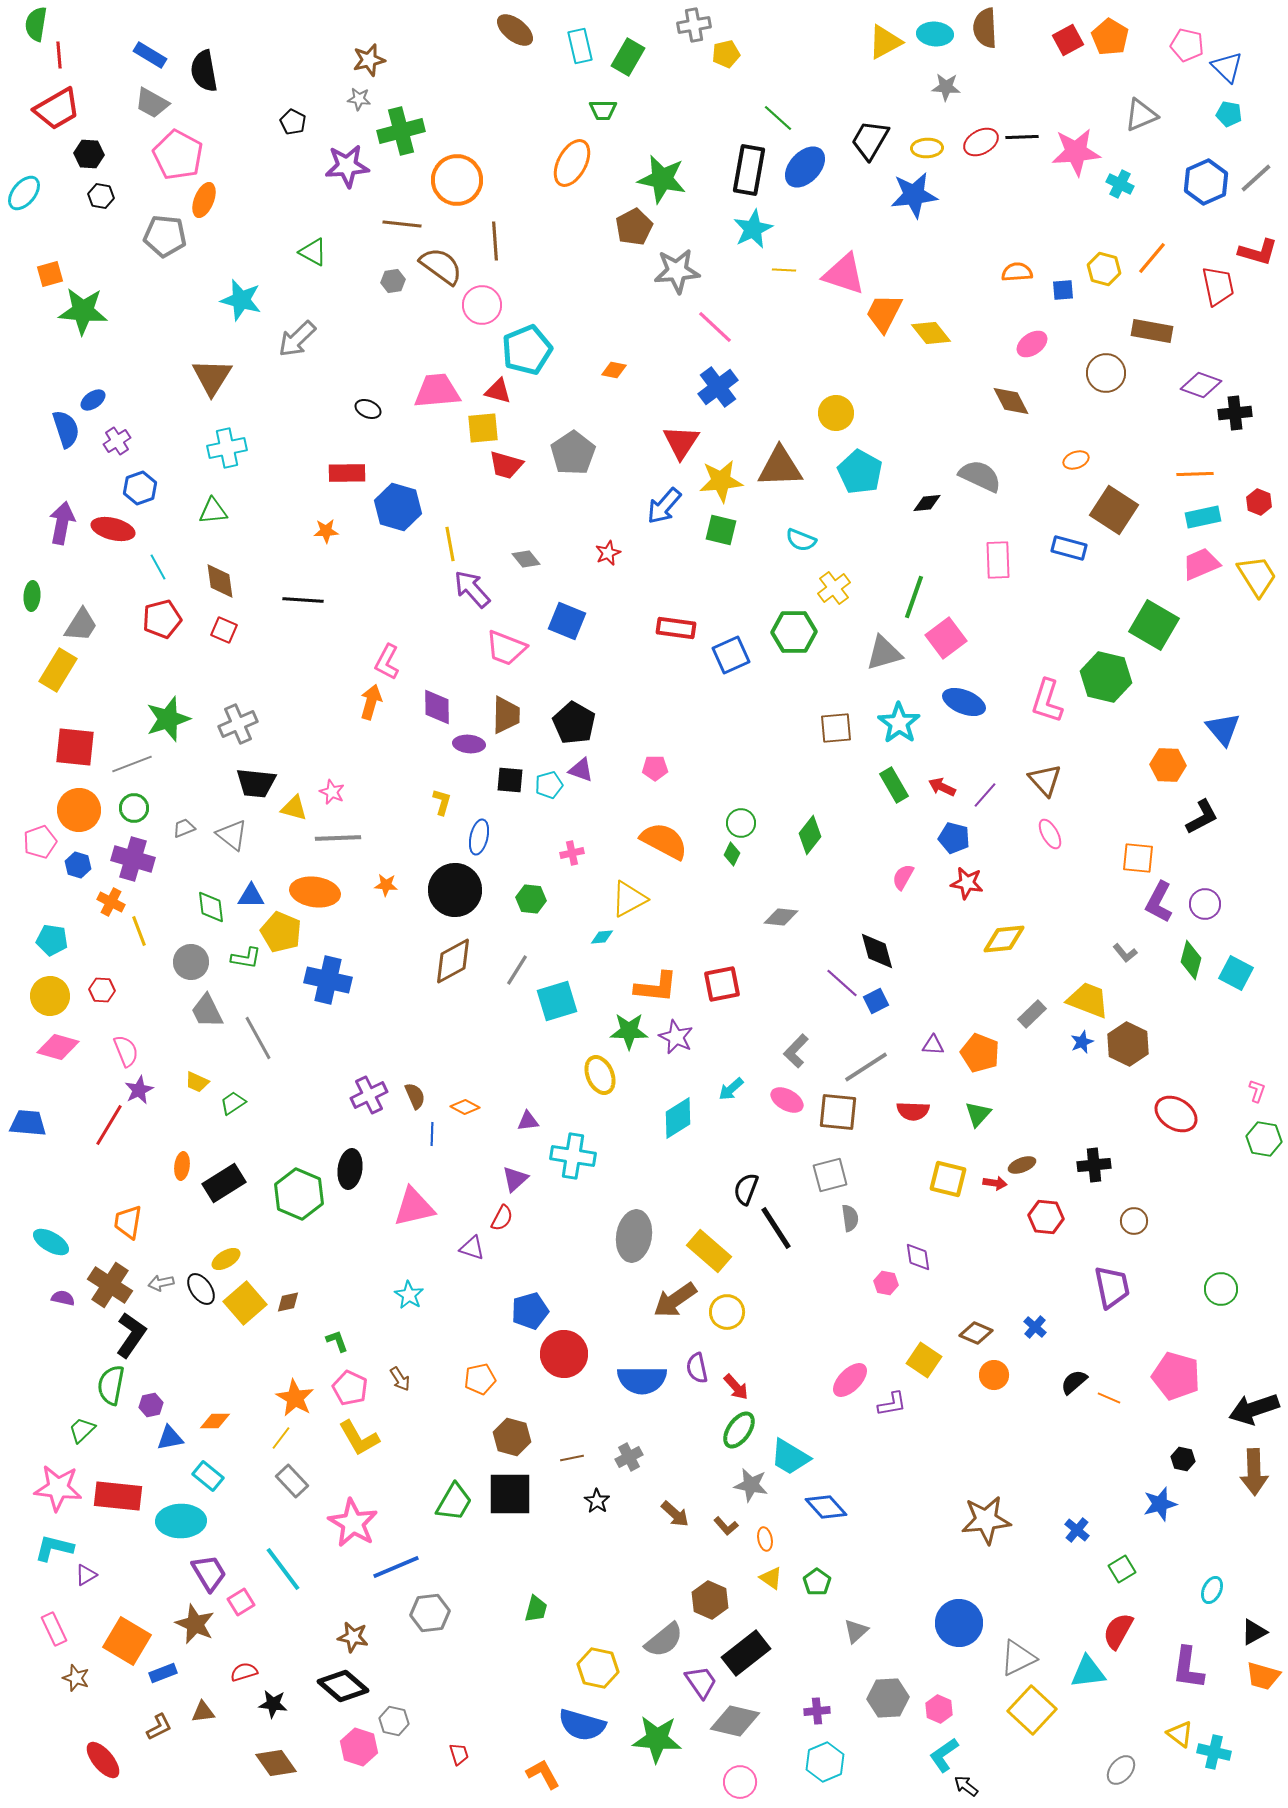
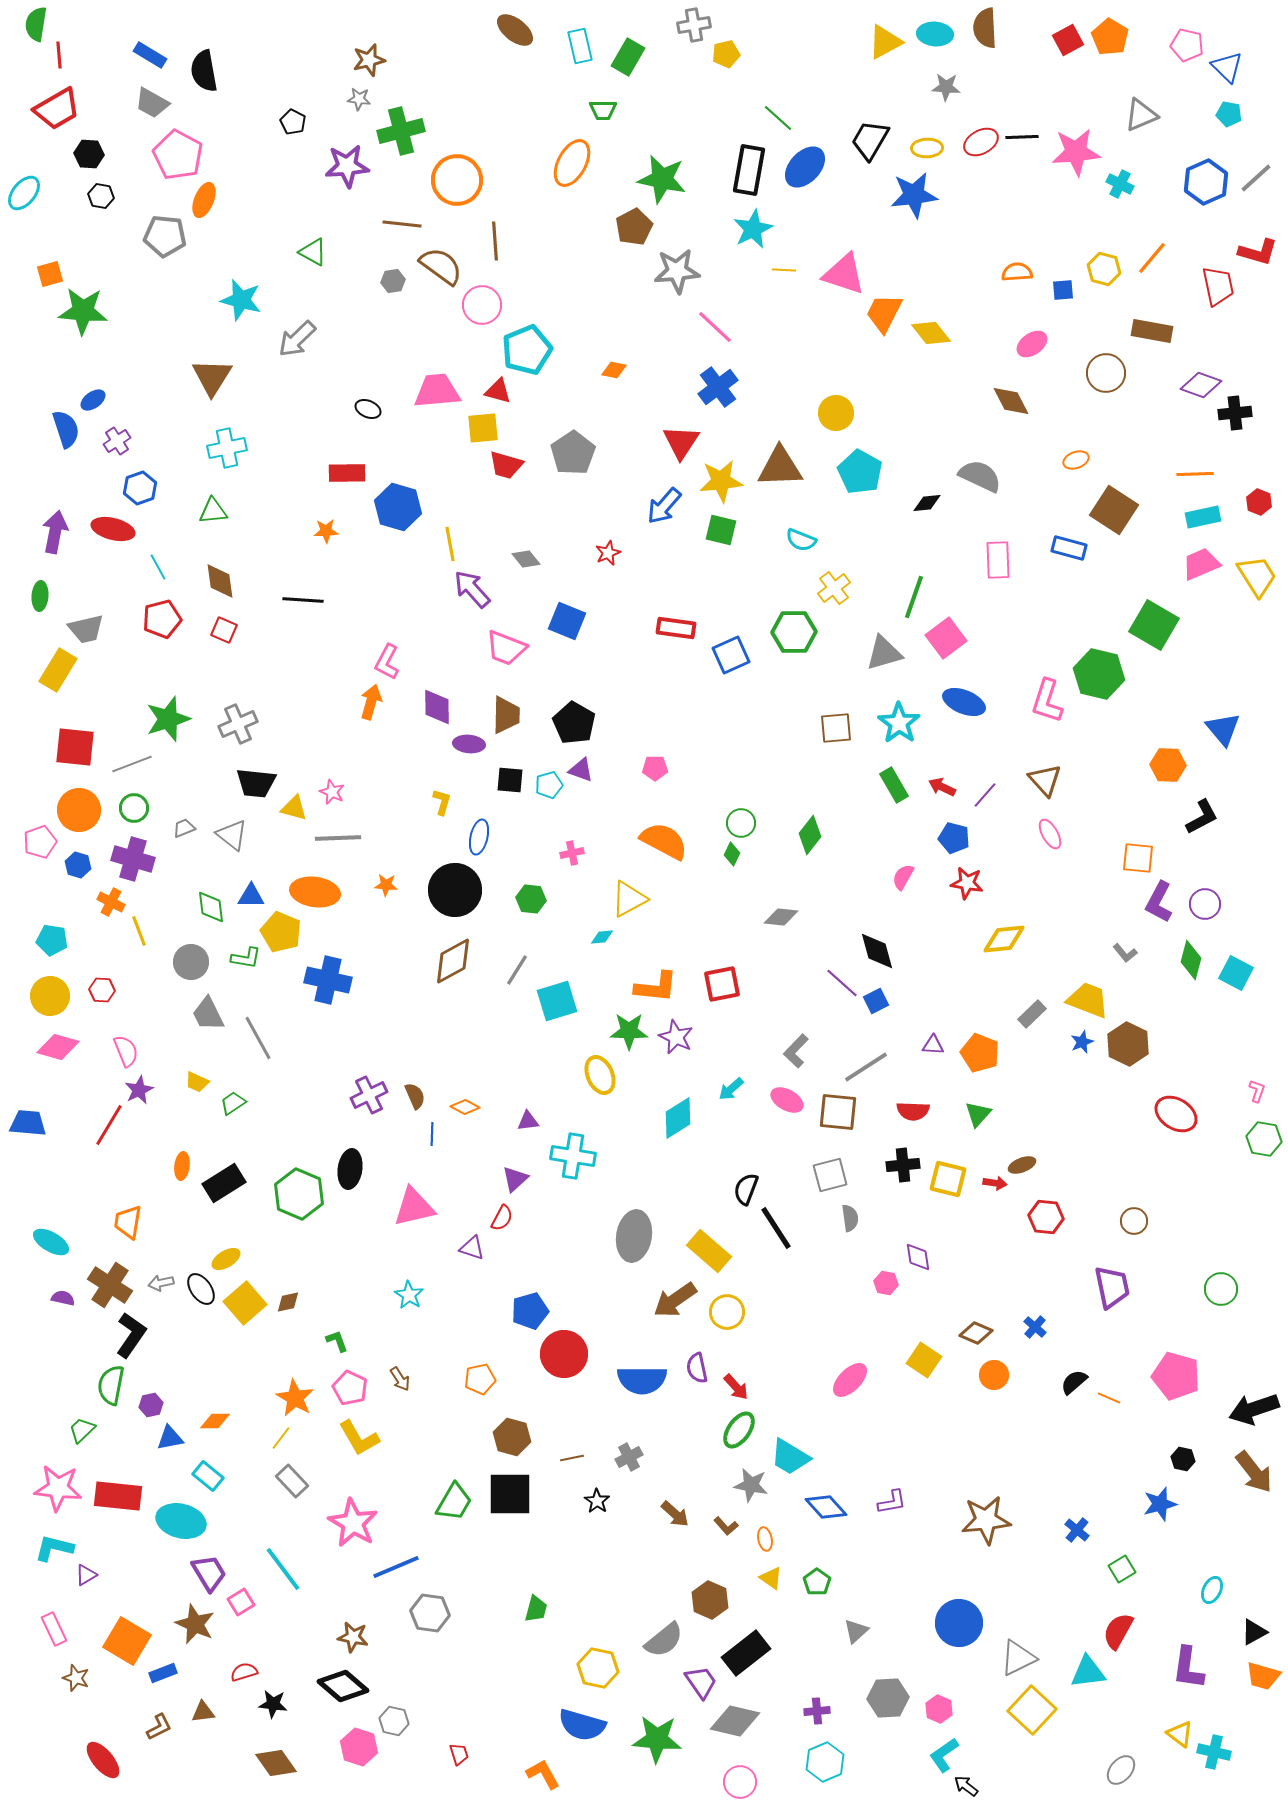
purple arrow at (62, 523): moved 7 px left, 9 px down
green ellipse at (32, 596): moved 8 px right
gray trapezoid at (81, 625): moved 5 px right, 4 px down; rotated 45 degrees clockwise
green hexagon at (1106, 677): moved 7 px left, 3 px up
gray trapezoid at (207, 1011): moved 1 px right, 3 px down
black cross at (1094, 1165): moved 191 px left
purple L-shape at (892, 1404): moved 98 px down
brown arrow at (1254, 1472): rotated 36 degrees counterclockwise
cyan ellipse at (181, 1521): rotated 15 degrees clockwise
gray hexagon at (430, 1613): rotated 15 degrees clockwise
